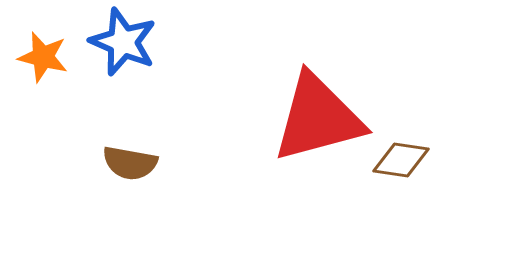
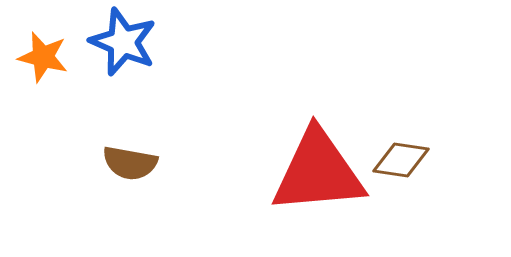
red triangle: moved 54 px down; rotated 10 degrees clockwise
